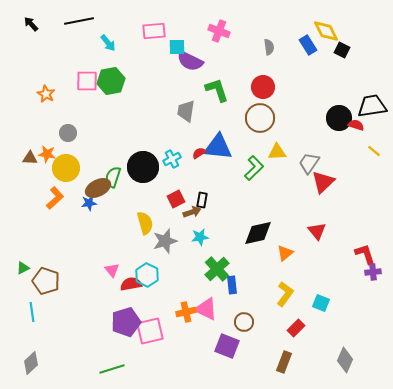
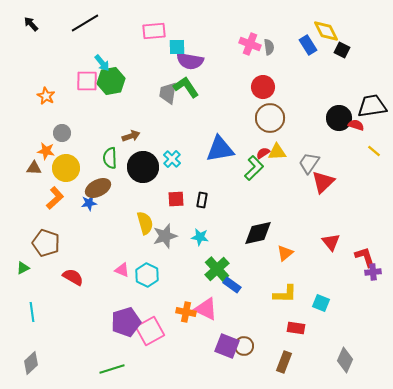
black line at (79, 21): moved 6 px right, 2 px down; rotated 20 degrees counterclockwise
pink cross at (219, 31): moved 31 px right, 13 px down
cyan arrow at (108, 43): moved 6 px left, 20 px down
purple semicircle at (190, 61): rotated 16 degrees counterclockwise
green L-shape at (217, 90): moved 31 px left, 3 px up; rotated 16 degrees counterclockwise
orange star at (46, 94): moved 2 px down
gray trapezoid at (186, 111): moved 18 px left, 18 px up
brown circle at (260, 118): moved 10 px right
gray circle at (68, 133): moved 6 px left
blue triangle at (218, 147): moved 2 px right, 2 px down; rotated 16 degrees counterclockwise
red semicircle at (199, 153): moved 64 px right
orange star at (47, 154): moved 1 px left, 3 px up
brown triangle at (30, 158): moved 4 px right, 10 px down
cyan cross at (172, 159): rotated 18 degrees counterclockwise
green semicircle at (113, 177): moved 3 px left, 19 px up; rotated 20 degrees counterclockwise
red square at (176, 199): rotated 24 degrees clockwise
brown arrow at (192, 212): moved 61 px left, 76 px up
red triangle at (317, 231): moved 14 px right, 11 px down
cyan star at (200, 237): rotated 18 degrees clockwise
gray star at (165, 241): moved 5 px up
red L-shape at (365, 254): moved 3 px down
pink triangle at (112, 270): moved 10 px right; rotated 28 degrees counterclockwise
brown pentagon at (46, 281): moved 38 px up
red semicircle at (131, 284): moved 58 px left, 7 px up; rotated 40 degrees clockwise
blue rectangle at (232, 285): rotated 48 degrees counterclockwise
yellow L-shape at (285, 294): rotated 55 degrees clockwise
orange cross at (186, 312): rotated 24 degrees clockwise
brown circle at (244, 322): moved 24 px down
red rectangle at (296, 328): rotated 54 degrees clockwise
pink square at (150, 331): rotated 16 degrees counterclockwise
